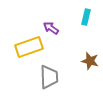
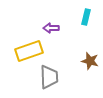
purple arrow: rotated 35 degrees counterclockwise
yellow rectangle: moved 4 px down
